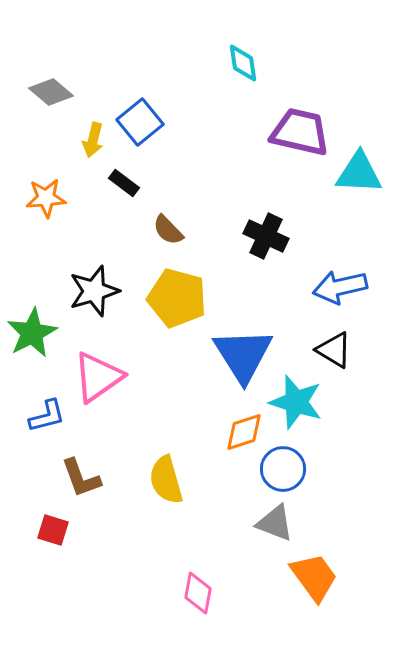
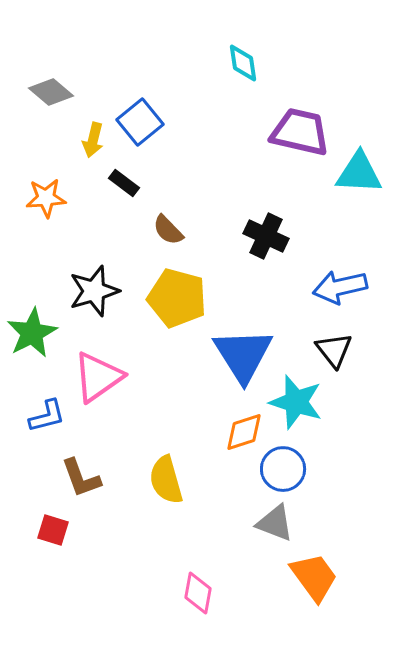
black triangle: rotated 21 degrees clockwise
